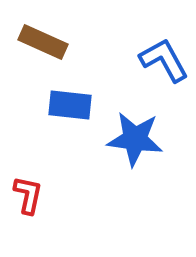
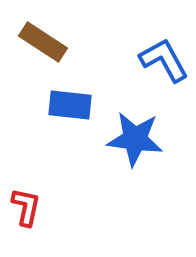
brown rectangle: rotated 9 degrees clockwise
red L-shape: moved 2 px left, 12 px down
